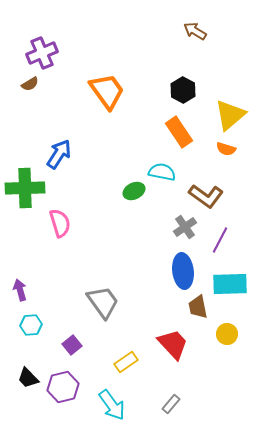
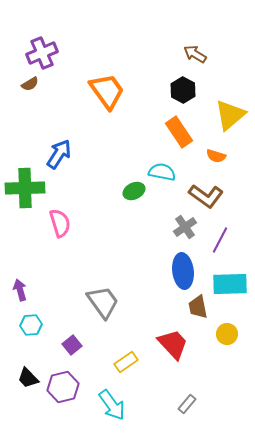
brown arrow: moved 23 px down
orange semicircle: moved 10 px left, 7 px down
gray rectangle: moved 16 px right
